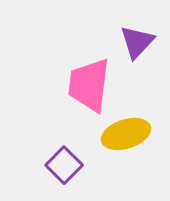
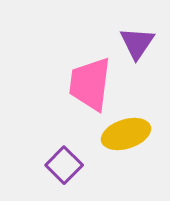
purple triangle: moved 1 px down; rotated 9 degrees counterclockwise
pink trapezoid: moved 1 px right, 1 px up
